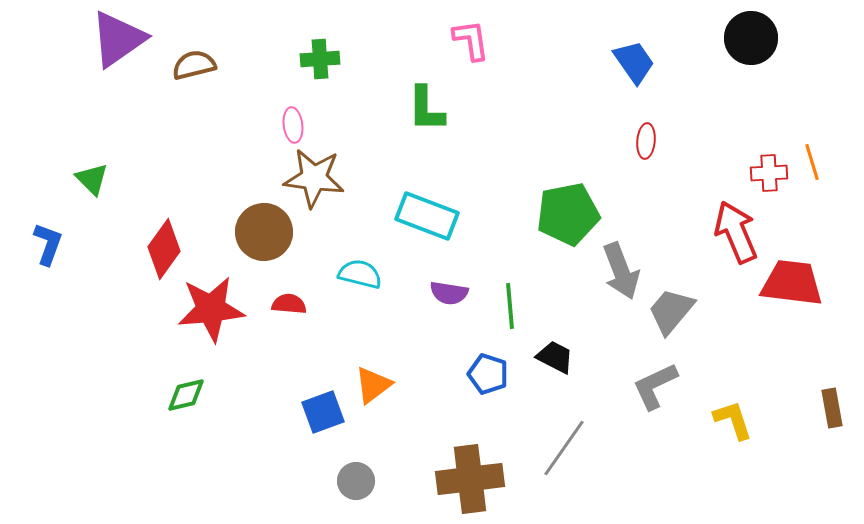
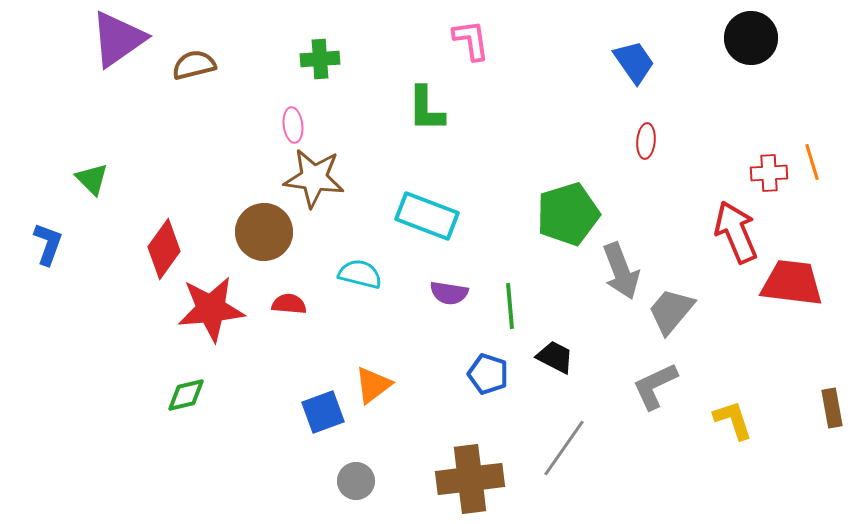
green pentagon: rotated 6 degrees counterclockwise
